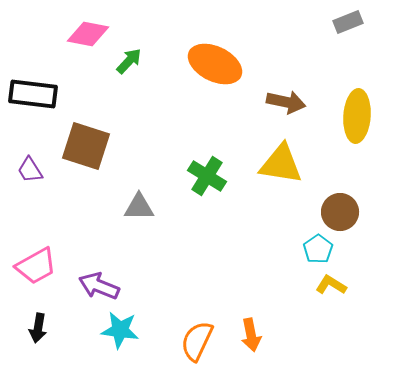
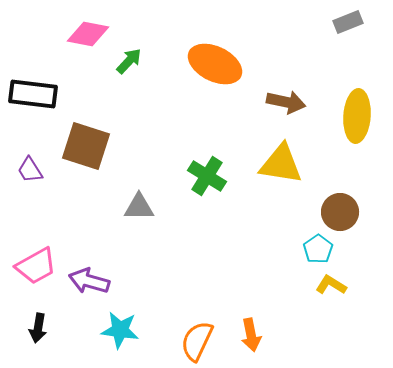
purple arrow: moved 10 px left, 5 px up; rotated 6 degrees counterclockwise
